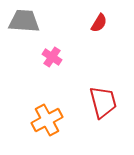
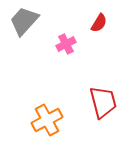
gray trapezoid: rotated 52 degrees counterclockwise
pink cross: moved 14 px right, 13 px up; rotated 30 degrees clockwise
